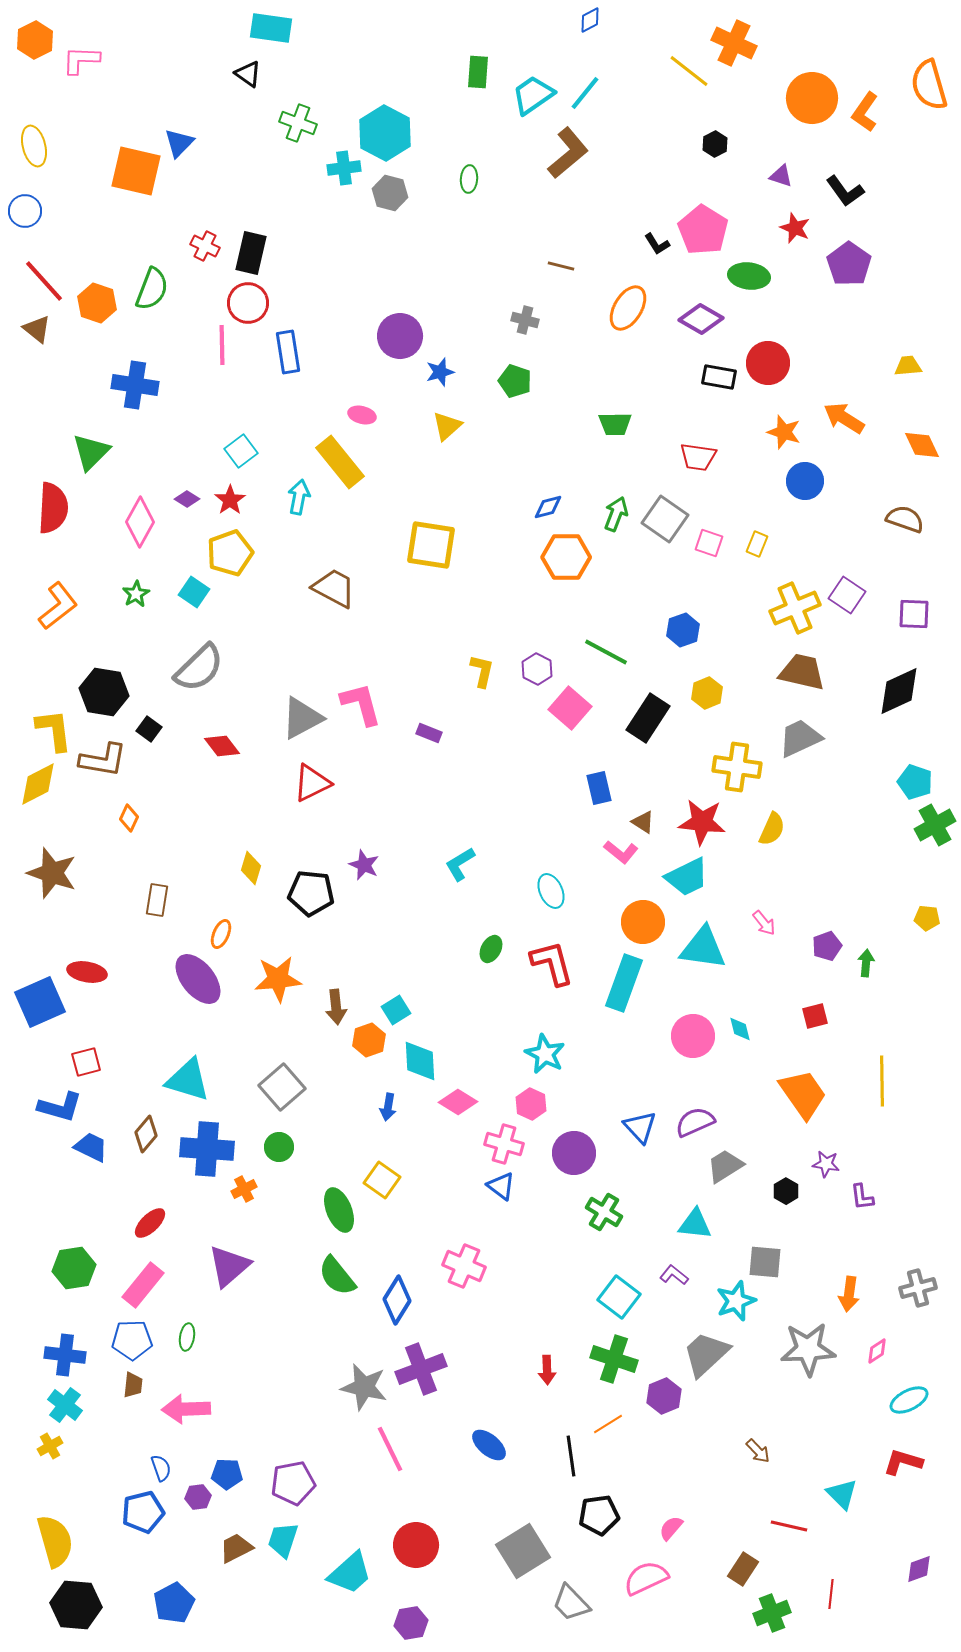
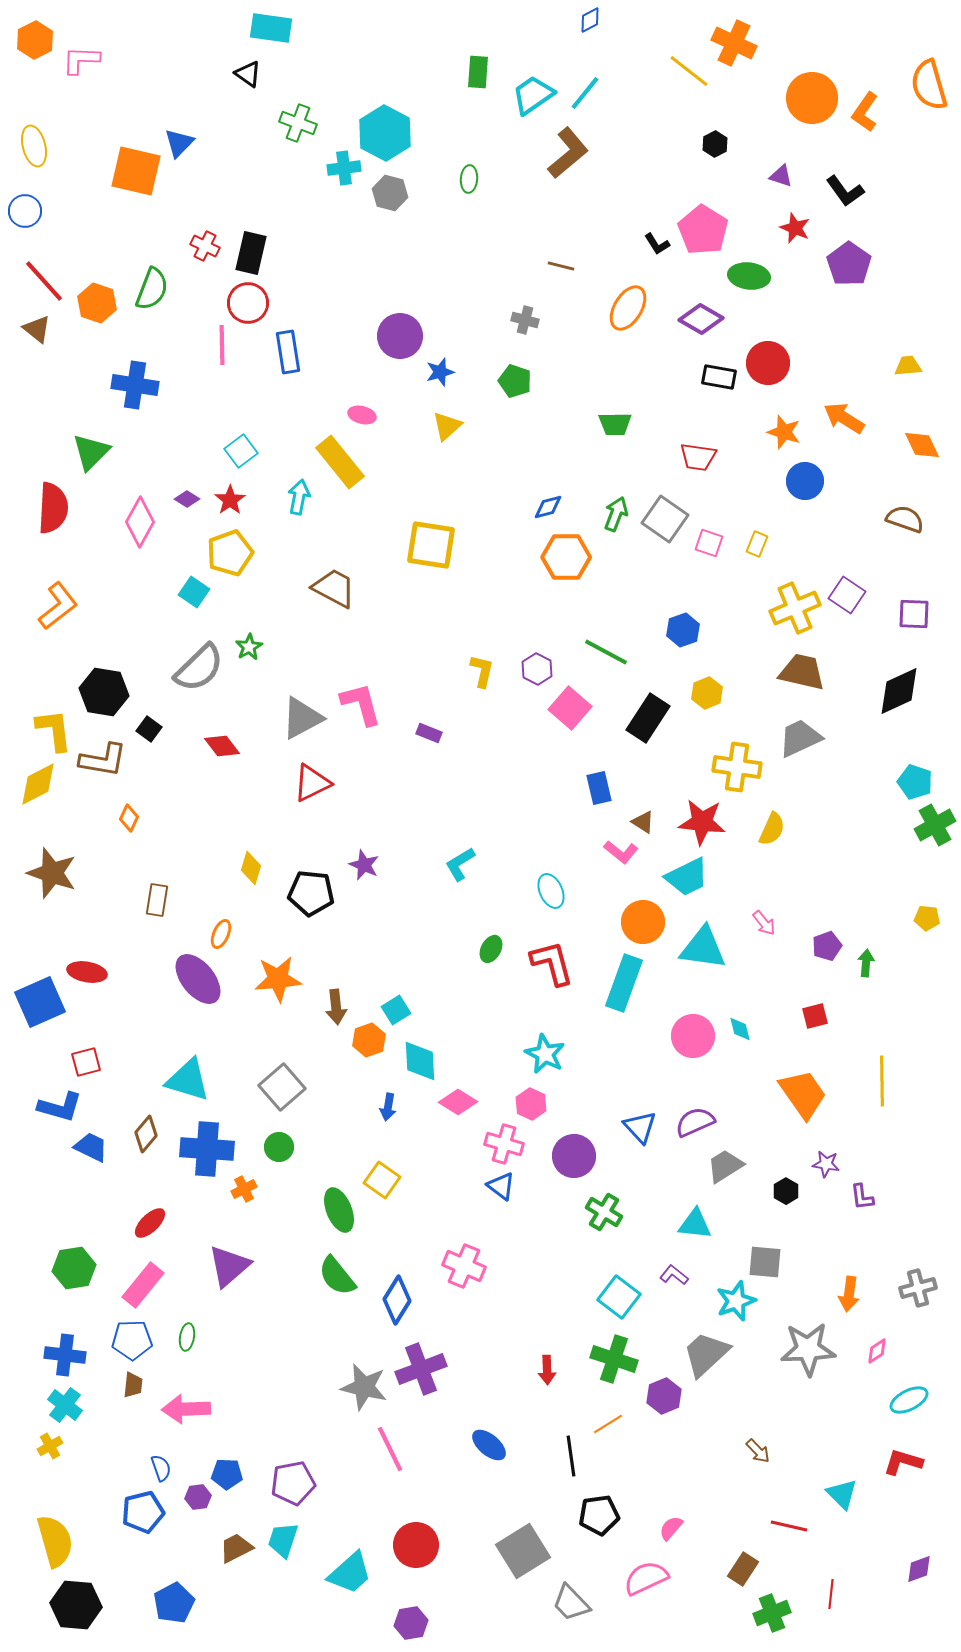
green star at (136, 594): moved 113 px right, 53 px down
purple circle at (574, 1153): moved 3 px down
